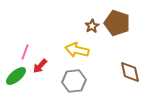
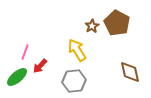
brown pentagon: rotated 10 degrees clockwise
yellow arrow: rotated 45 degrees clockwise
green ellipse: moved 1 px right, 1 px down
